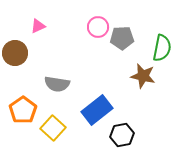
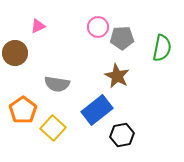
brown star: moved 26 px left; rotated 15 degrees clockwise
